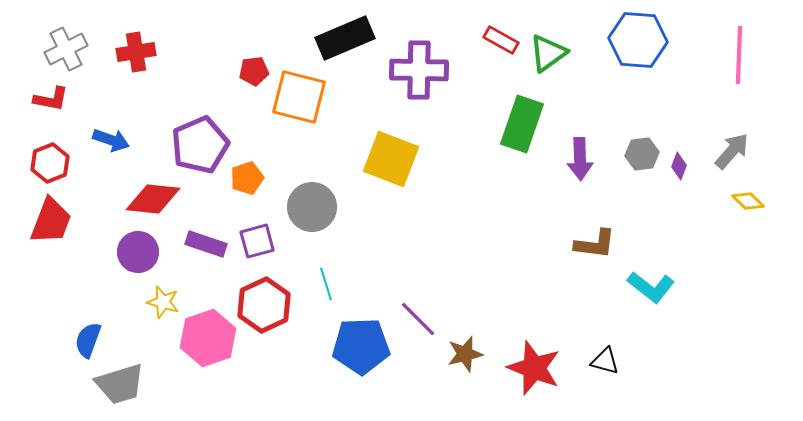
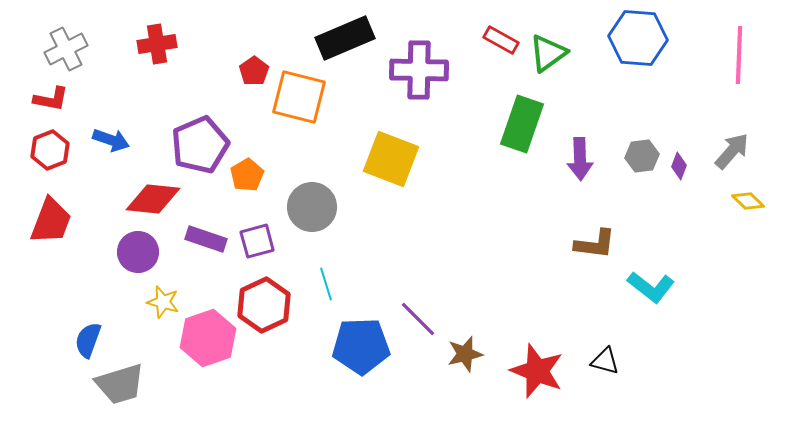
blue hexagon at (638, 40): moved 2 px up
red cross at (136, 52): moved 21 px right, 8 px up
red pentagon at (254, 71): rotated 28 degrees counterclockwise
gray hexagon at (642, 154): moved 2 px down
red hexagon at (50, 163): moved 13 px up
orange pentagon at (247, 178): moved 3 px up; rotated 12 degrees counterclockwise
purple rectangle at (206, 244): moved 5 px up
red star at (534, 368): moved 3 px right, 3 px down
